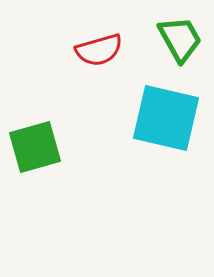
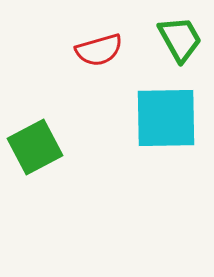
cyan square: rotated 14 degrees counterclockwise
green square: rotated 12 degrees counterclockwise
